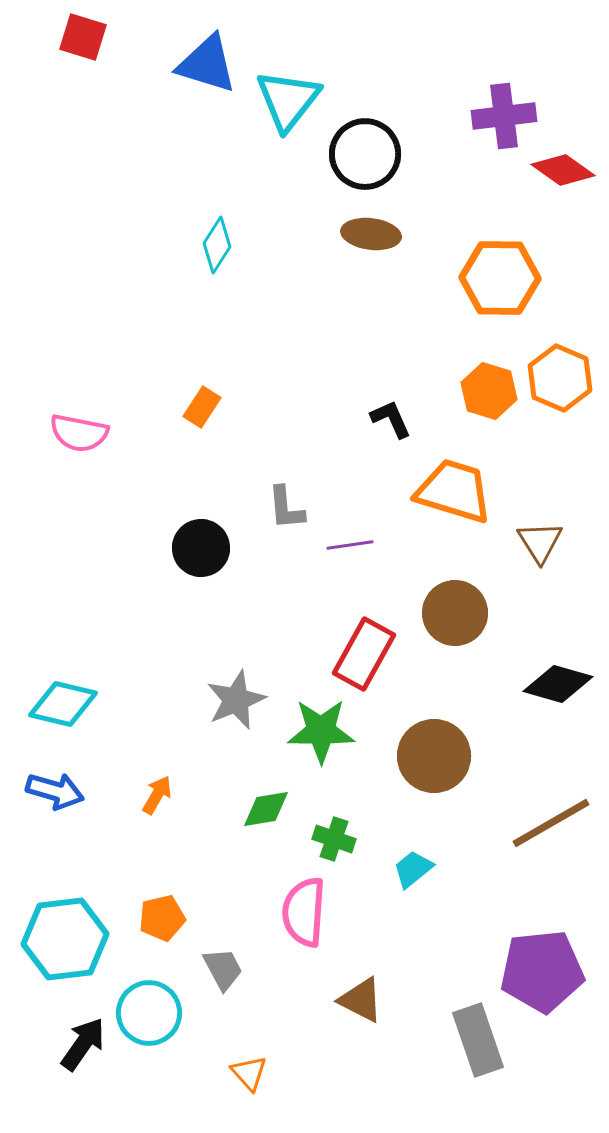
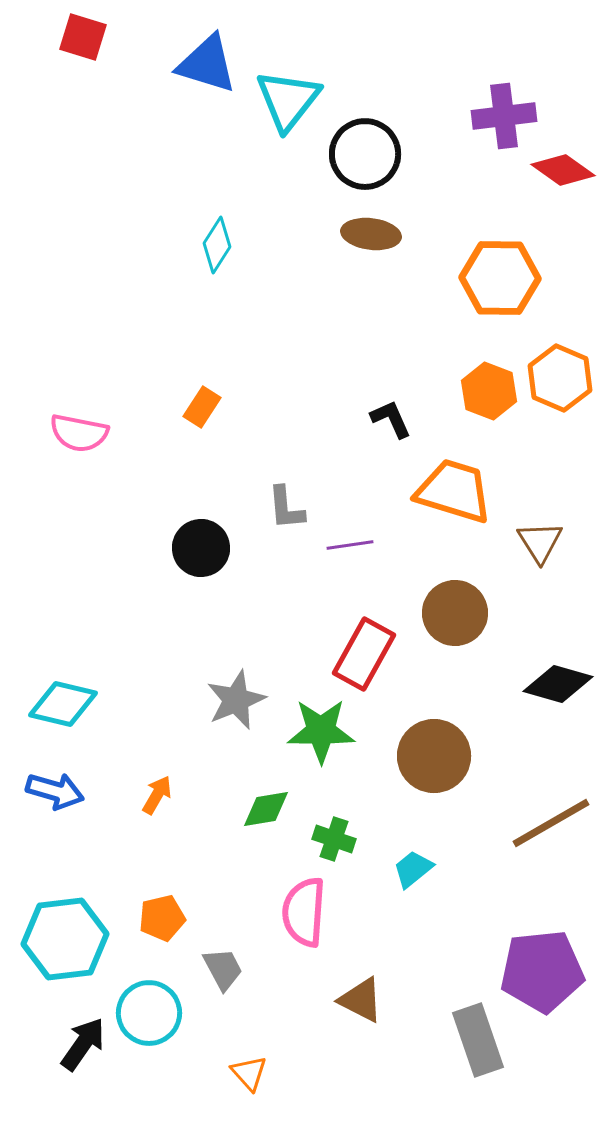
orange hexagon at (489, 391): rotated 4 degrees clockwise
